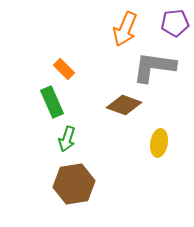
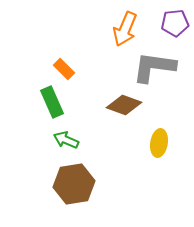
green arrow: moved 1 px left, 1 px down; rotated 95 degrees clockwise
